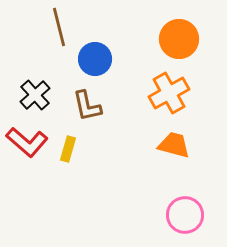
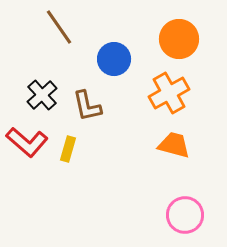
brown line: rotated 21 degrees counterclockwise
blue circle: moved 19 px right
black cross: moved 7 px right
